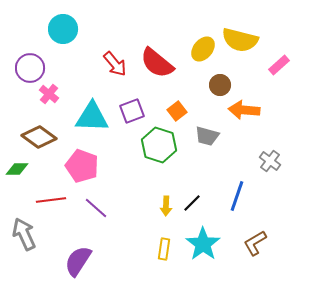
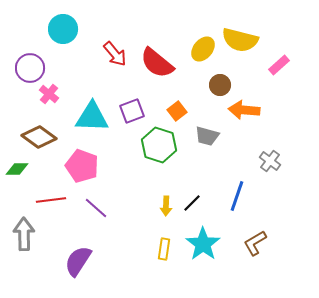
red arrow: moved 10 px up
gray arrow: rotated 24 degrees clockwise
